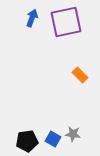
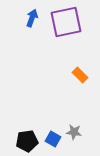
gray star: moved 1 px right, 2 px up
